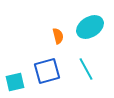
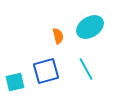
blue square: moved 1 px left
